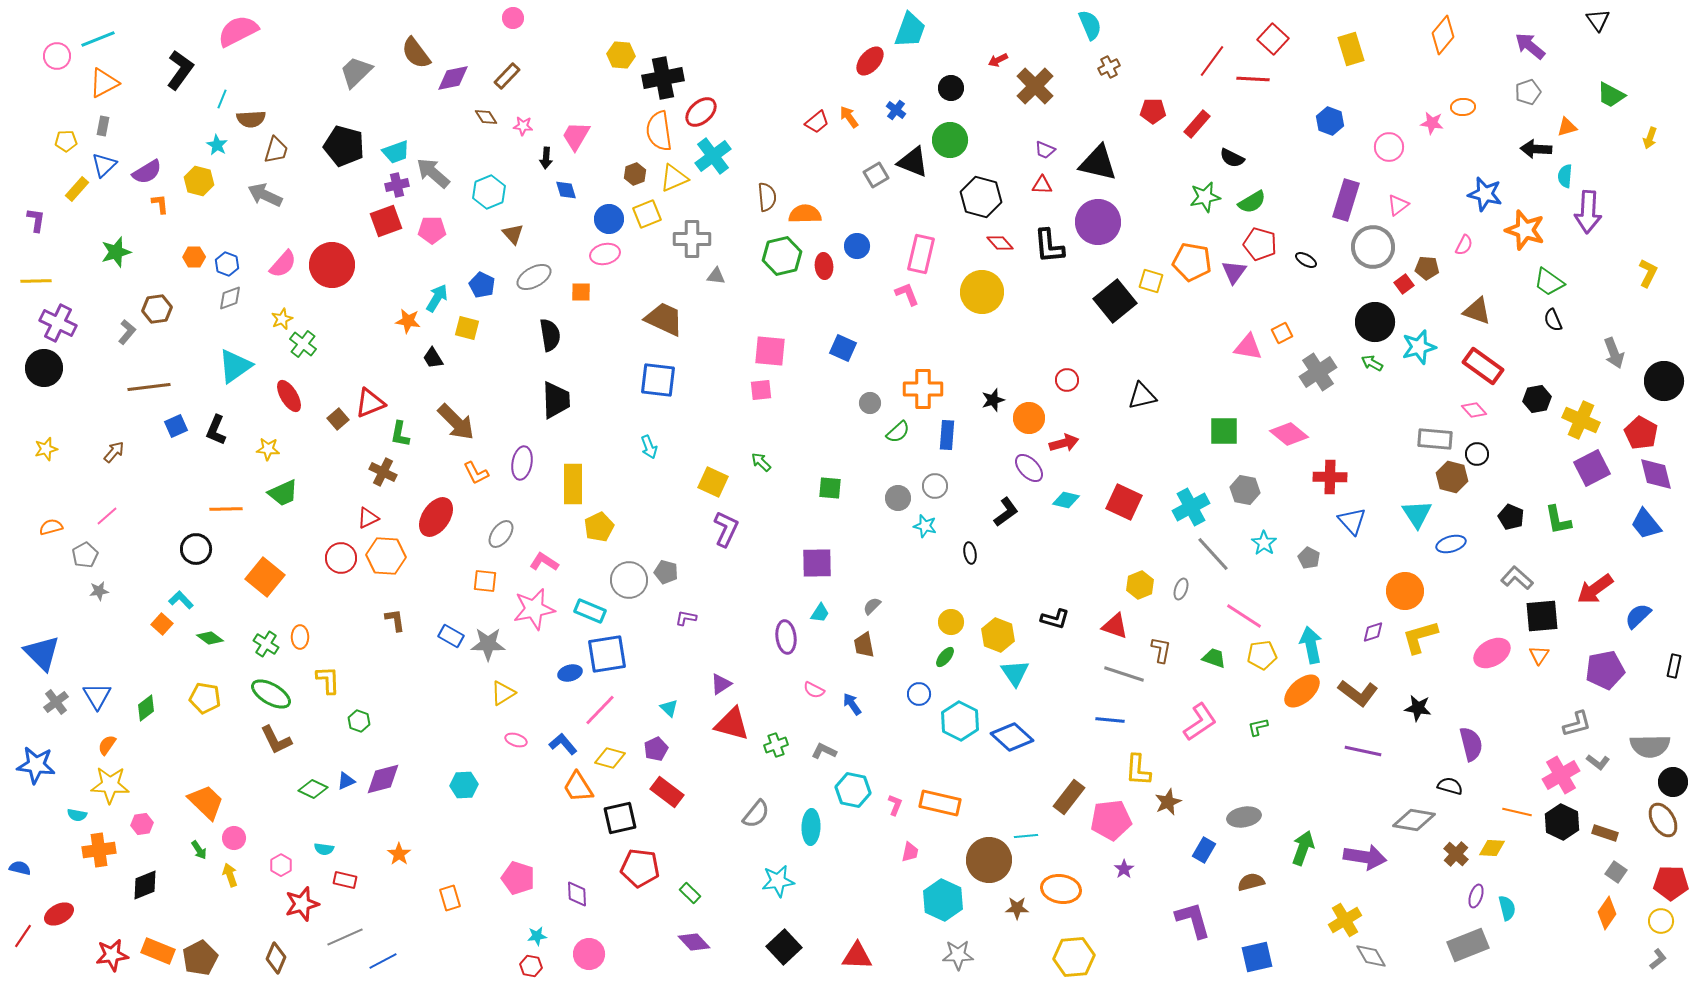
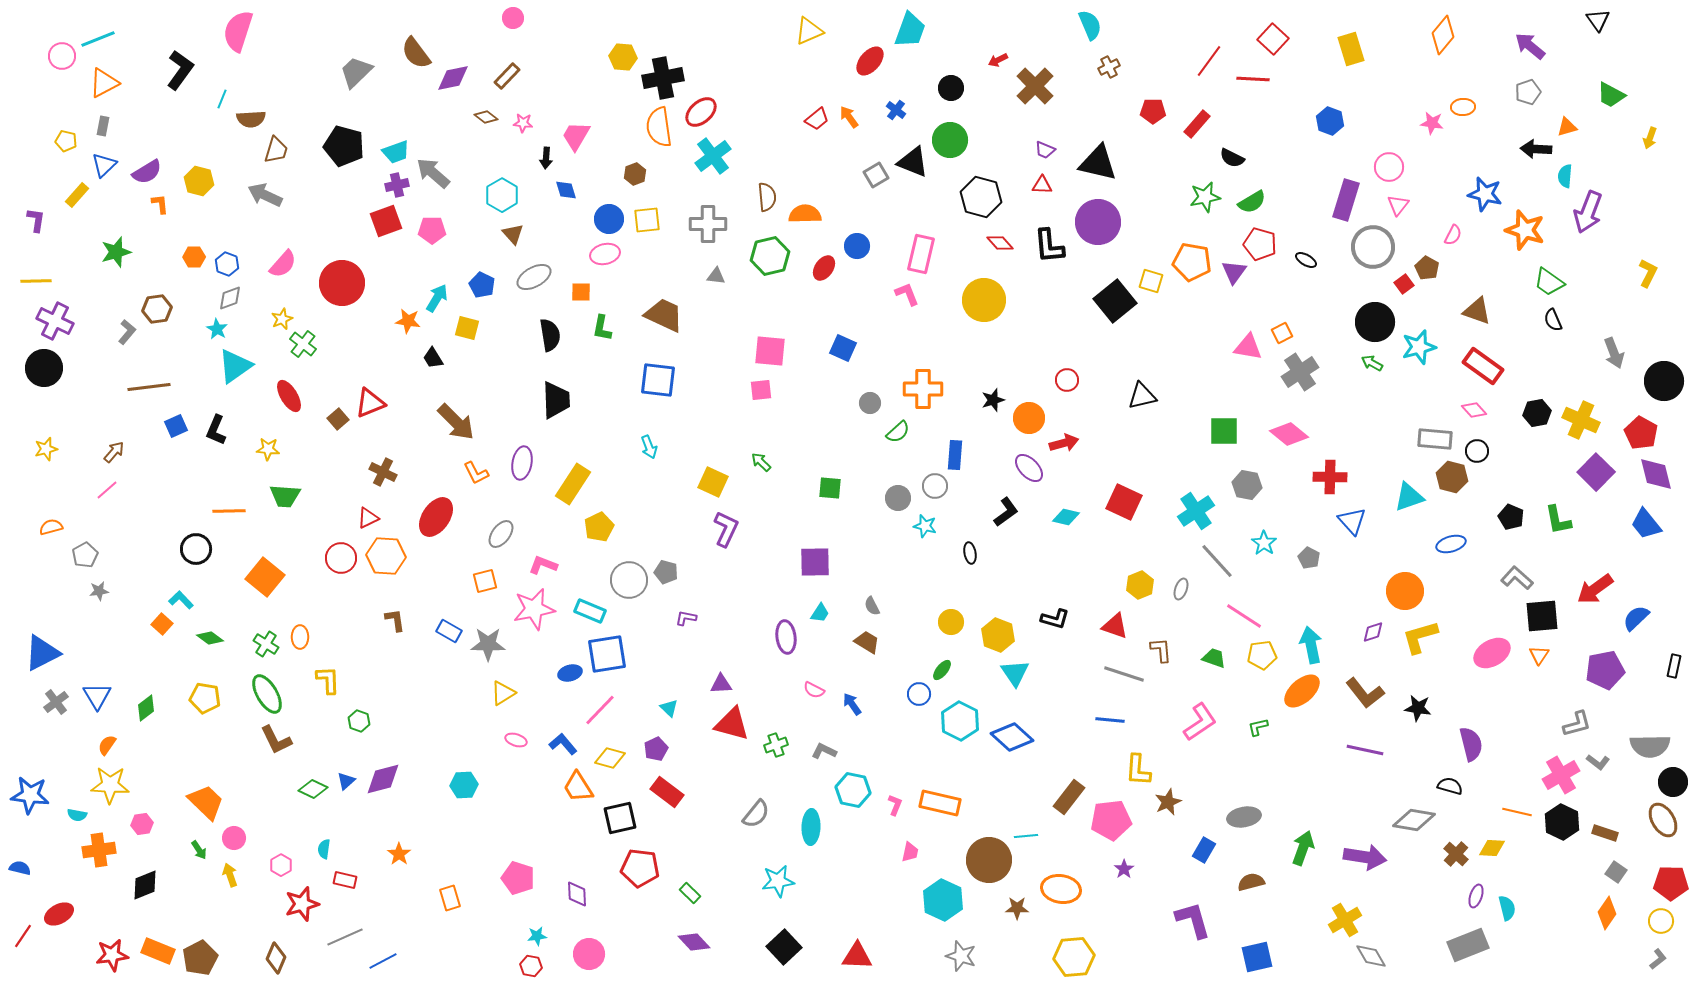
pink semicircle at (238, 31): rotated 45 degrees counterclockwise
yellow hexagon at (621, 55): moved 2 px right, 2 px down
pink circle at (57, 56): moved 5 px right
red line at (1212, 61): moved 3 px left
brown diamond at (486, 117): rotated 20 degrees counterclockwise
red trapezoid at (817, 122): moved 3 px up
pink star at (523, 126): moved 3 px up
orange semicircle at (659, 131): moved 4 px up
yellow pentagon at (66, 141): rotated 15 degrees clockwise
cyan star at (217, 145): moved 184 px down
pink circle at (1389, 147): moved 20 px down
yellow triangle at (674, 178): moved 135 px right, 147 px up
yellow rectangle at (77, 189): moved 6 px down
cyan hexagon at (489, 192): moved 13 px right, 3 px down; rotated 8 degrees counterclockwise
pink triangle at (1398, 205): rotated 15 degrees counterclockwise
purple arrow at (1588, 212): rotated 18 degrees clockwise
yellow square at (647, 214): moved 6 px down; rotated 16 degrees clockwise
gray cross at (692, 239): moved 16 px right, 15 px up
pink semicircle at (1464, 245): moved 11 px left, 10 px up
green hexagon at (782, 256): moved 12 px left
red circle at (332, 265): moved 10 px right, 18 px down
red ellipse at (824, 266): moved 2 px down; rotated 40 degrees clockwise
brown pentagon at (1427, 268): rotated 25 degrees clockwise
yellow circle at (982, 292): moved 2 px right, 8 px down
brown trapezoid at (664, 319): moved 4 px up
purple cross at (58, 323): moved 3 px left, 2 px up
gray cross at (1318, 372): moved 18 px left
black hexagon at (1537, 399): moved 14 px down
green L-shape at (400, 434): moved 202 px right, 106 px up
blue rectangle at (947, 435): moved 8 px right, 20 px down
black circle at (1477, 454): moved 3 px up
purple square at (1592, 468): moved 4 px right, 4 px down; rotated 18 degrees counterclockwise
yellow rectangle at (573, 484): rotated 33 degrees clockwise
gray hexagon at (1245, 490): moved 2 px right, 5 px up
green trapezoid at (283, 493): moved 2 px right, 3 px down; rotated 28 degrees clockwise
cyan diamond at (1066, 500): moved 17 px down
cyan cross at (1191, 507): moved 5 px right, 4 px down; rotated 6 degrees counterclockwise
orange line at (226, 509): moved 3 px right, 2 px down
cyan triangle at (1417, 514): moved 8 px left, 17 px up; rotated 44 degrees clockwise
pink line at (107, 516): moved 26 px up
gray line at (1213, 554): moved 4 px right, 7 px down
pink L-shape at (544, 562): moved 1 px left, 3 px down; rotated 12 degrees counterclockwise
purple square at (817, 563): moved 2 px left, 1 px up
orange square at (485, 581): rotated 20 degrees counterclockwise
gray semicircle at (872, 606): rotated 72 degrees counterclockwise
blue semicircle at (1638, 616): moved 2 px left, 2 px down
blue rectangle at (451, 636): moved 2 px left, 5 px up
brown trapezoid at (864, 645): moved 3 px right, 3 px up; rotated 132 degrees clockwise
brown L-shape at (1161, 650): rotated 16 degrees counterclockwise
blue triangle at (42, 653): rotated 48 degrees clockwise
green ellipse at (945, 657): moved 3 px left, 13 px down
purple triangle at (721, 684): rotated 30 degrees clockwise
brown L-shape at (1358, 693): moved 7 px right; rotated 15 degrees clockwise
green ellipse at (271, 694): moved 4 px left; rotated 30 degrees clockwise
purple line at (1363, 751): moved 2 px right, 1 px up
blue star at (36, 765): moved 6 px left, 30 px down
blue triangle at (346, 781): rotated 18 degrees counterclockwise
cyan semicircle at (324, 849): rotated 90 degrees clockwise
gray star at (958, 955): moved 3 px right, 1 px down; rotated 20 degrees clockwise
